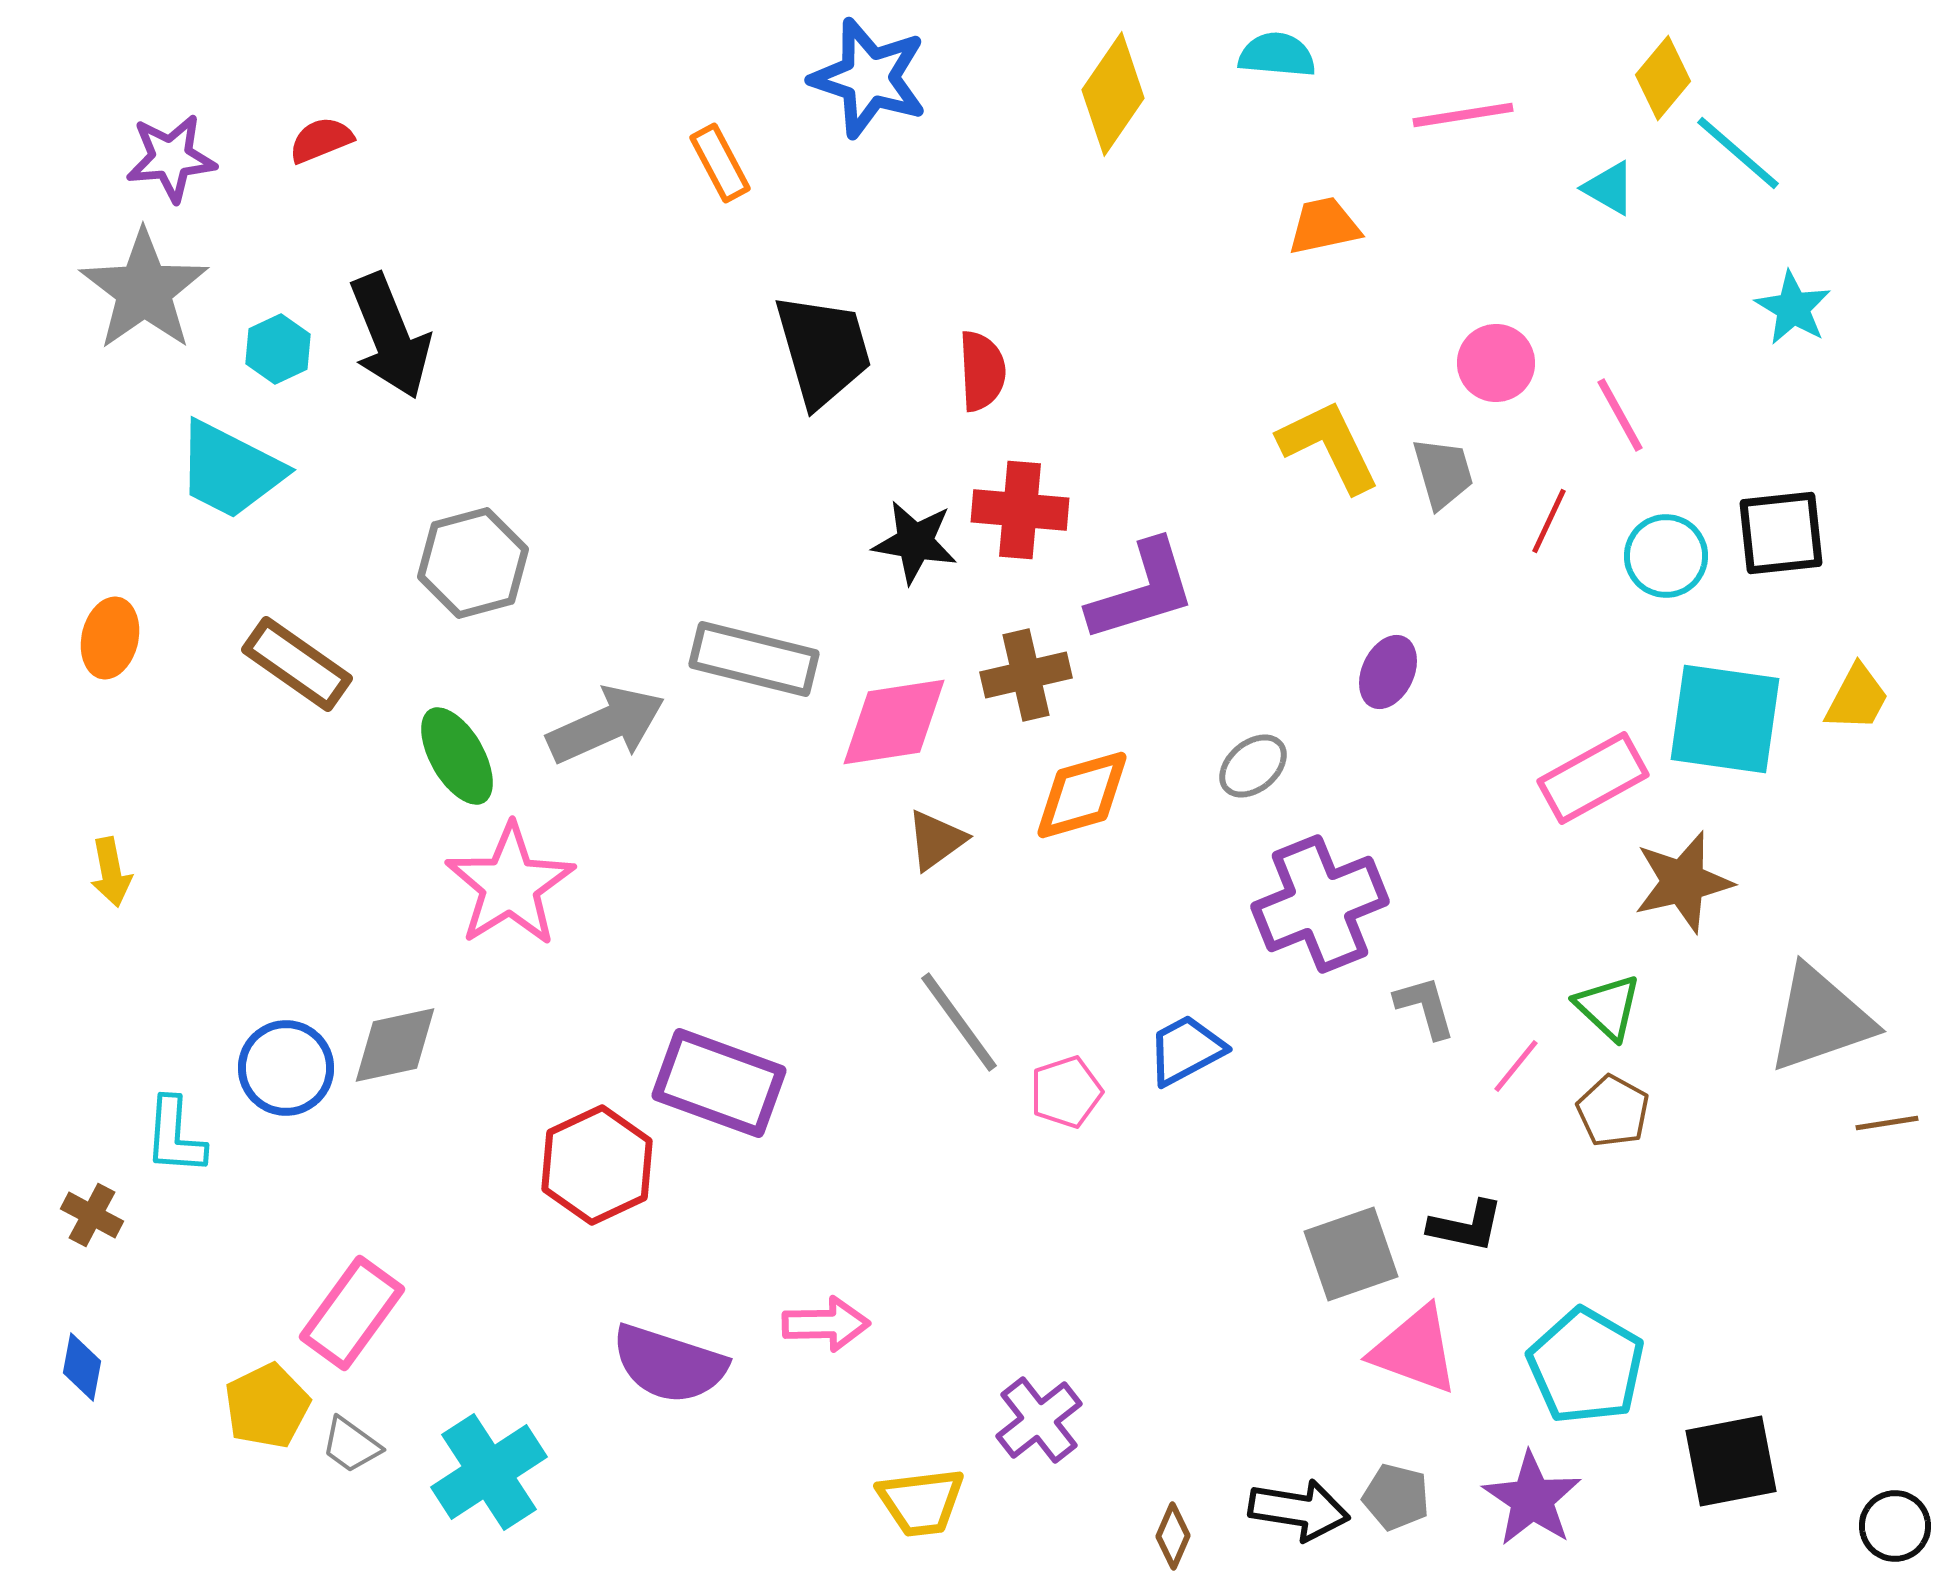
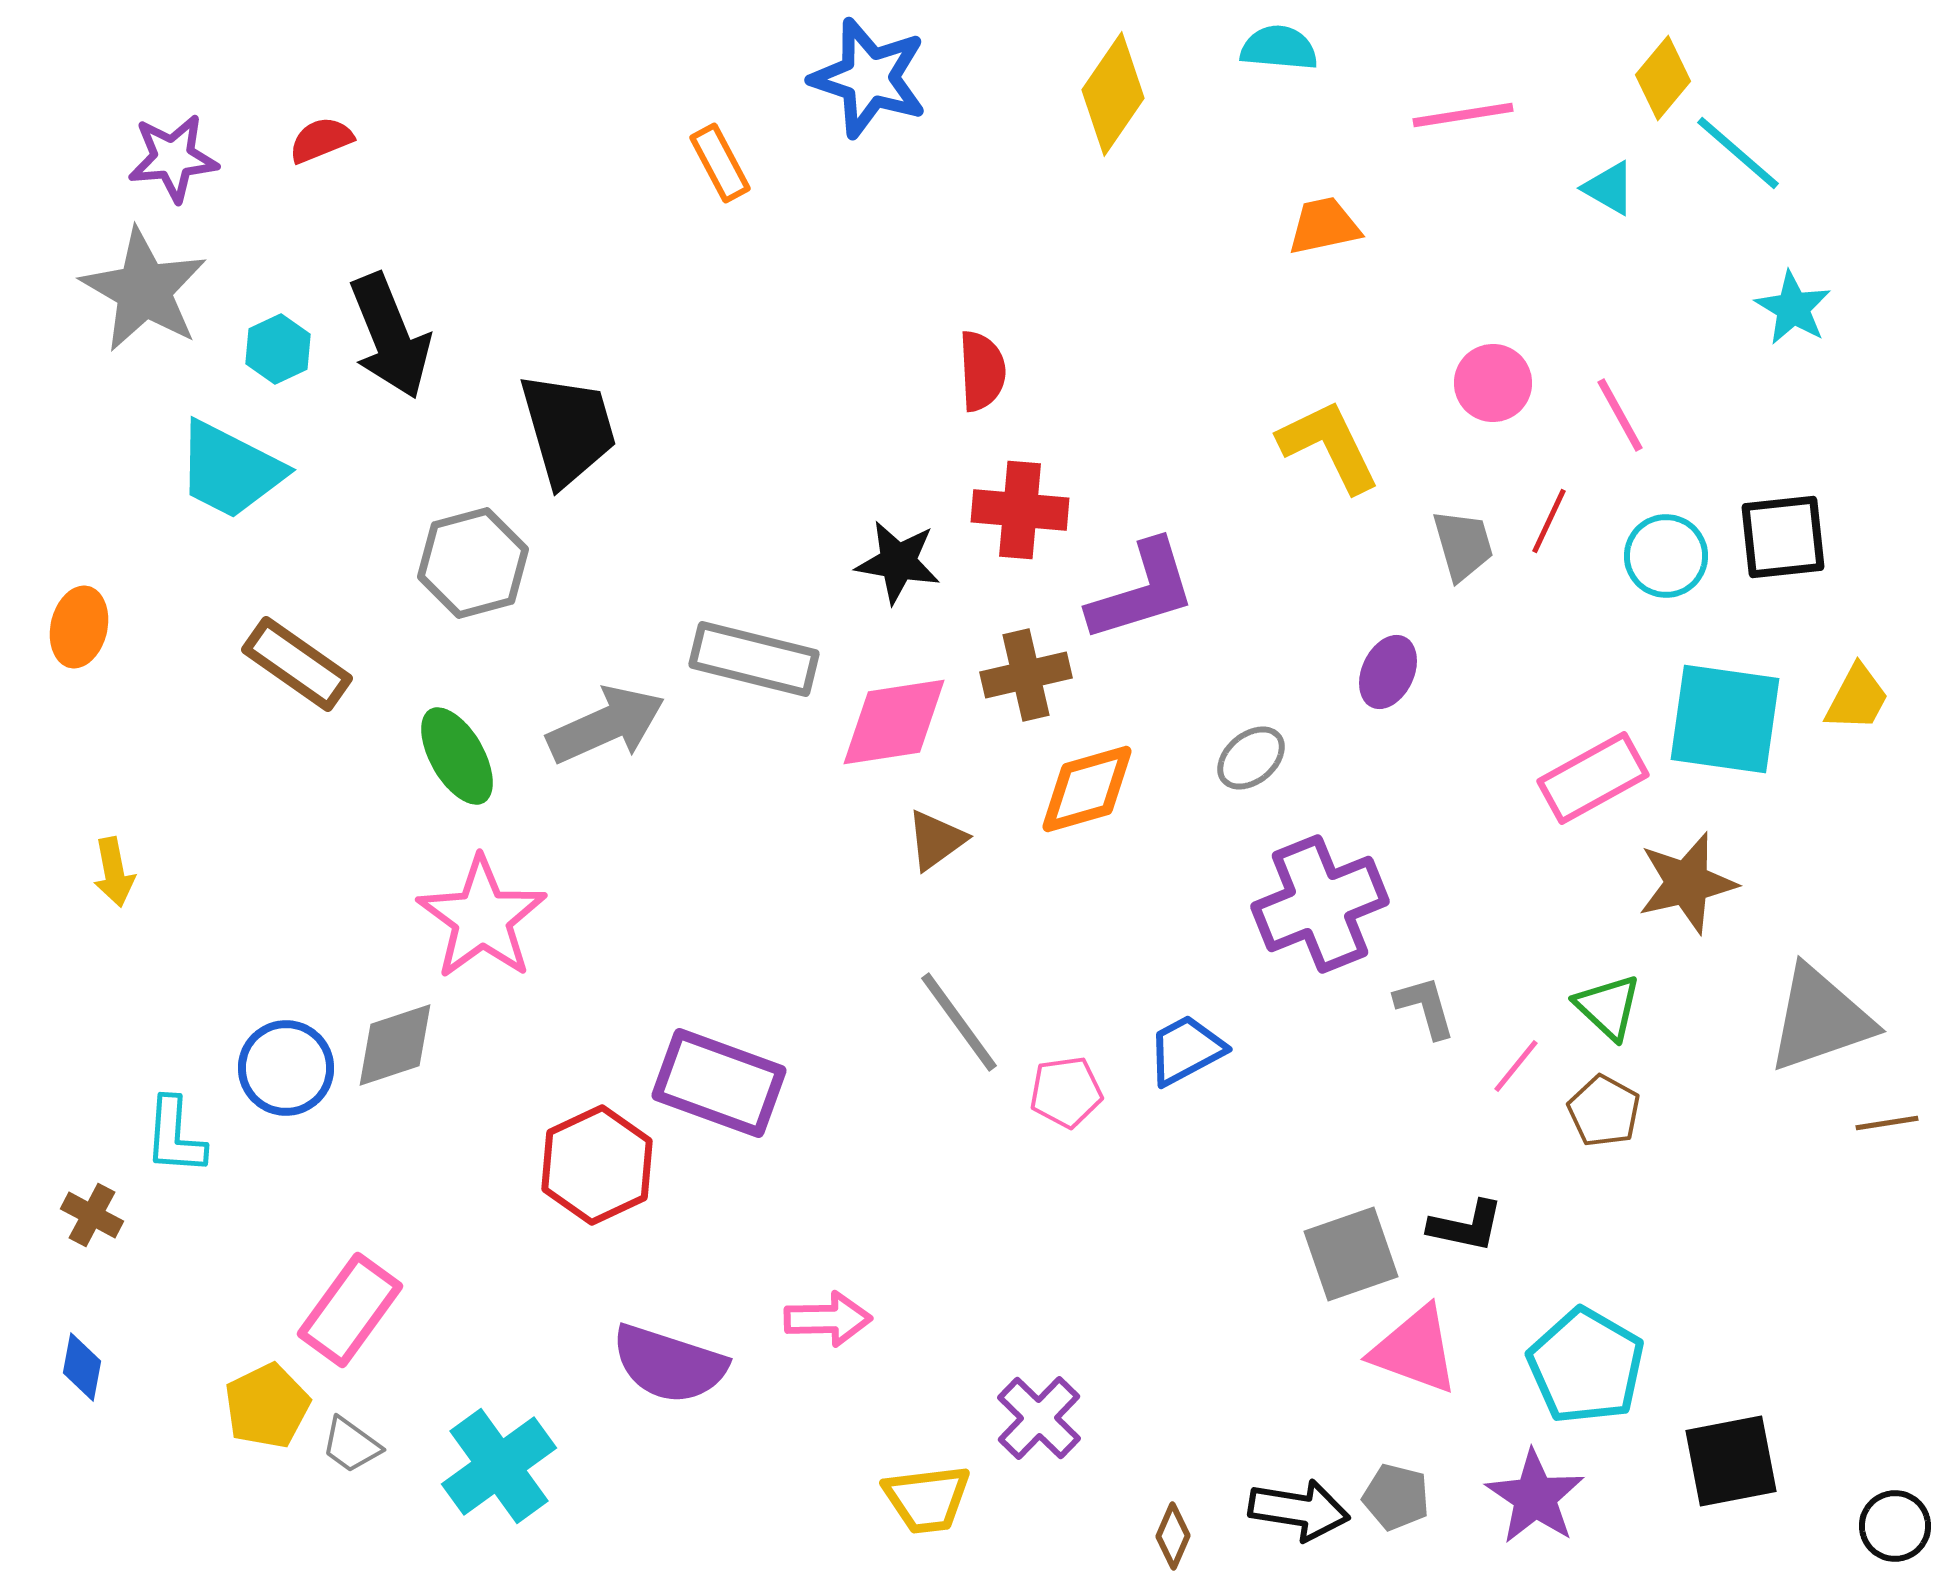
cyan semicircle at (1277, 55): moved 2 px right, 7 px up
purple star at (171, 158): moved 2 px right
gray star at (144, 290): rotated 7 degrees counterclockwise
black trapezoid at (823, 350): moved 255 px left, 79 px down
pink circle at (1496, 363): moved 3 px left, 20 px down
gray trapezoid at (1443, 473): moved 20 px right, 72 px down
black square at (1781, 533): moved 2 px right, 4 px down
black star at (915, 542): moved 17 px left, 20 px down
orange ellipse at (110, 638): moved 31 px left, 11 px up
gray ellipse at (1253, 766): moved 2 px left, 8 px up
orange diamond at (1082, 795): moved 5 px right, 6 px up
yellow arrow at (111, 872): moved 3 px right
brown star at (1683, 882): moved 4 px right, 1 px down
pink star at (510, 885): moved 28 px left, 33 px down; rotated 4 degrees counterclockwise
gray diamond at (395, 1045): rotated 6 degrees counterclockwise
pink pentagon at (1066, 1092): rotated 10 degrees clockwise
brown pentagon at (1613, 1111): moved 9 px left
pink rectangle at (352, 1313): moved 2 px left, 3 px up
pink arrow at (826, 1324): moved 2 px right, 5 px up
purple cross at (1039, 1420): moved 2 px up; rotated 8 degrees counterclockwise
cyan cross at (489, 1472): moved 10 px right, 6 px up; rotated 3 degrees counterclockwise
purple star at (1532, 1499): moved 3 px right, 2 px up
yellow trapezoid at (921, 1502): moved 6 px right, 3 px up
